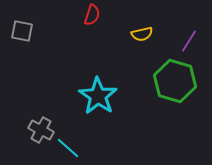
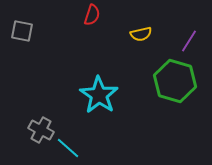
yellow semicircle: moved 1 px left
cyan star: moved 1 px right, 1 px up
